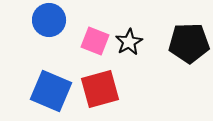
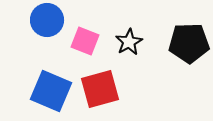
blue circle: moved 2 px left
pink square: moved 10 px left
